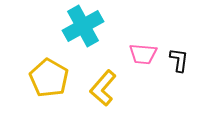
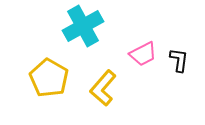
pink trapezoid: rotated 32 degrees counterclockwise
